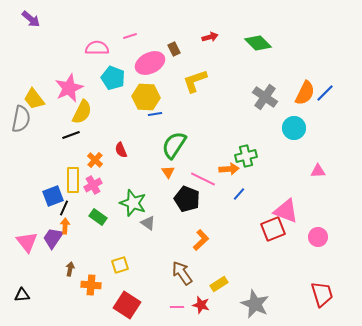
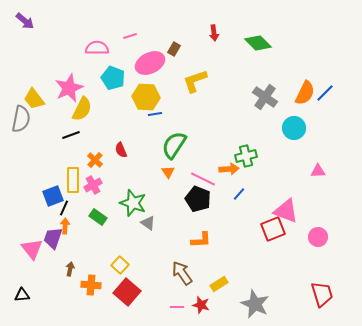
purple arrow at (31, 19): moved 6 px left, 2 px down
red arrow at (210, 37): moved 4 px right, 4 px up; rotated 98 degrees clockwise
brown rectangle at (174, 49): rotated 56 degrees clockwise
yellow semicircle at (82, 112): moved 3 px up
black pentagon at (187, 199): moved 11 px right
purple trapezoid at (53, 238): rotated 15 degrees counterclockwise
orange L-shape at (201, 240): rotated 40 degrees clockwise
pink triangle at (27, 242): moved 5 px right, 7 px down
yellow square at (120, 265): rotated 30 degrees counterclockwise
red square at (127, 305): moved 13 px up; rotated 8 degrees clockwise
